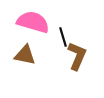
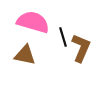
brown L-shape: moved 4 px right, 8 px up
